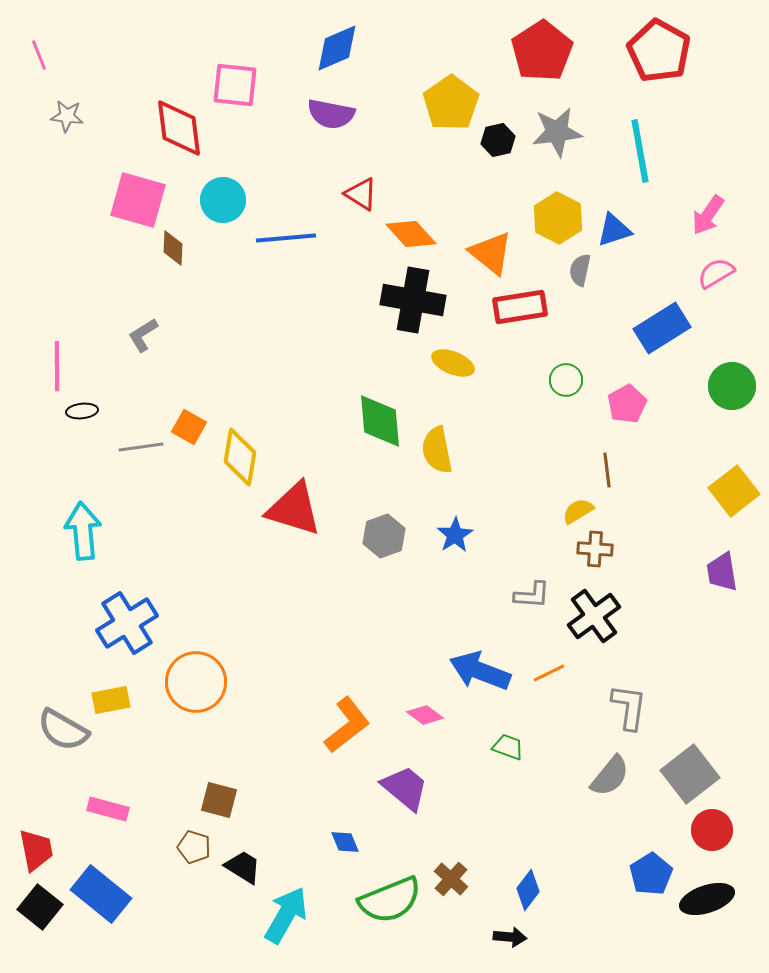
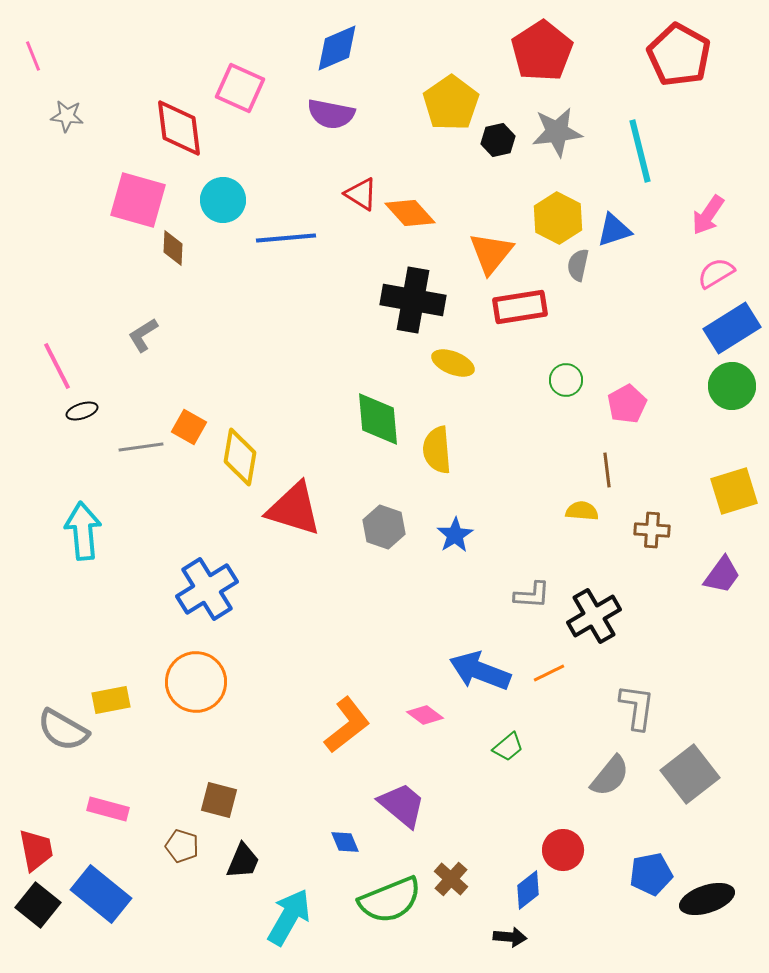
red pentagon at (659, 51): moved 20 px right, 4 px down
pink line at (39, 55): moved 6 px left, 1 px down
pink square at (235, 85): moved 5 px right, 3 px down; rotated 18 degrees clockwise
cyan line at (640, 151): rotated 4 degrees counterclockwise
orange diamond at (411, 234): moved 1 px left, 21 px up
orange triangle at (491, 253): rotated 30 degrees clockwise
gray semicircle at (580, 270): moved 2 px left, 5 px up
blue rectangle at (662, 328): moved 70 px right
pink line at (57, 366): rotated 27 degrees counterclockwise
black ellipse at (82, 411): rotated 12 degrees counterclockwise
green diamond at (380, 421): moved 2 px left, 2 px up
yellow semicircle at (437, 450): rotated 6 degrees clockwise
yellow square at (734, 491): rotated 21 degrees clockwise
yellow semicircle at (578, 511): moved 4 px right; rotated 36 degrees clockwise
gray hexagon at (384, 536): moved 9 px up; rotated 21 degrees counterclockwise
brown cross at (595, 549): moved 57 px right, 19 px up
purple trapezoid at (722, 572): moved 3 px down; rotated 135 degrees counterclockwise
black cross at (594, 616): rotated 6 degrees clockwise
blue cross at (127, 623): moved 80 px right, 34 px up
gray L-shape at (629, 707): moved 8 px right
green trapezoid at (508, 747): rotated 120 degrees clockwise
purple trapezoid at (405, 788): moved 3 px left, 17 px down
red circle at (712, 830): moved 149 px left, 20 px down
brown pentagon at (194, 847): moved 12 px left, 1 px up
black trapezoid at (243, 867): moved 6 px up; rotated 81 degrees clockwise
blue pentagon at (651, 874): rotated 21 degrees clockwise
blue diamond at (528, 890): rotated 15 degrees clockwise
black square at (40, 907): moved 2 px left, 2 px up
cyan arrow at (286, 915): moved 3 px right, 2 px down
